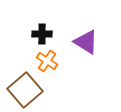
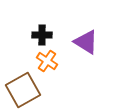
black cross: moved 1 px down
brown square: moved 2 px left; rotated 12 degrees clockwise
